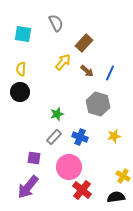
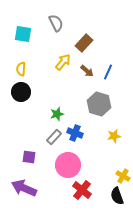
blue line: moved 2 px left, 1 px up
black circle: moved 1 px right
gray hexagon: moved 1 px right
blue cross: moved 5 px left, 4 px up
purple square: moved 5 px left, 1 px up
pink circle: moved 1 px left, 2 px up
purple arrow: moved 4 px left, 1 px down; rotated 75 degrees clockwise
black semicircle: moved 1 px right, 1 px up; rotated 102 degrees counterclockwise
